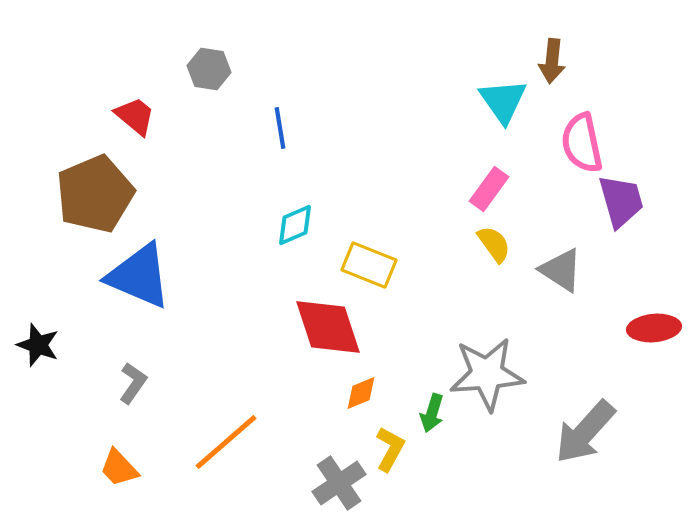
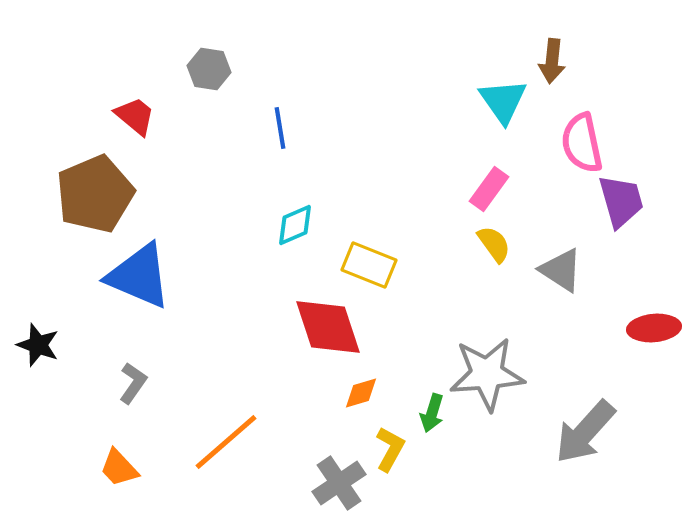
orange diamond: rotated 6 degrees clockwise
